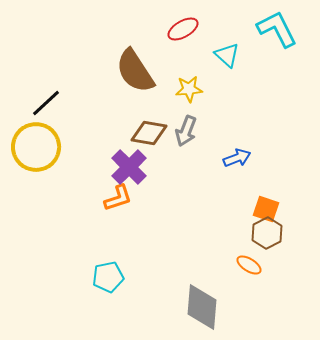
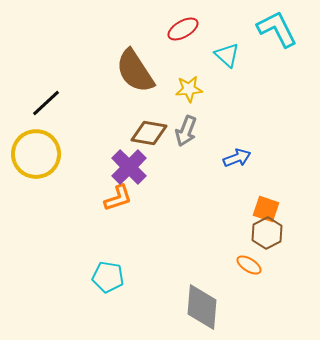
yellow circle: moved 7 px down
cyan pentagon: rotated 20 degrees clockwise
